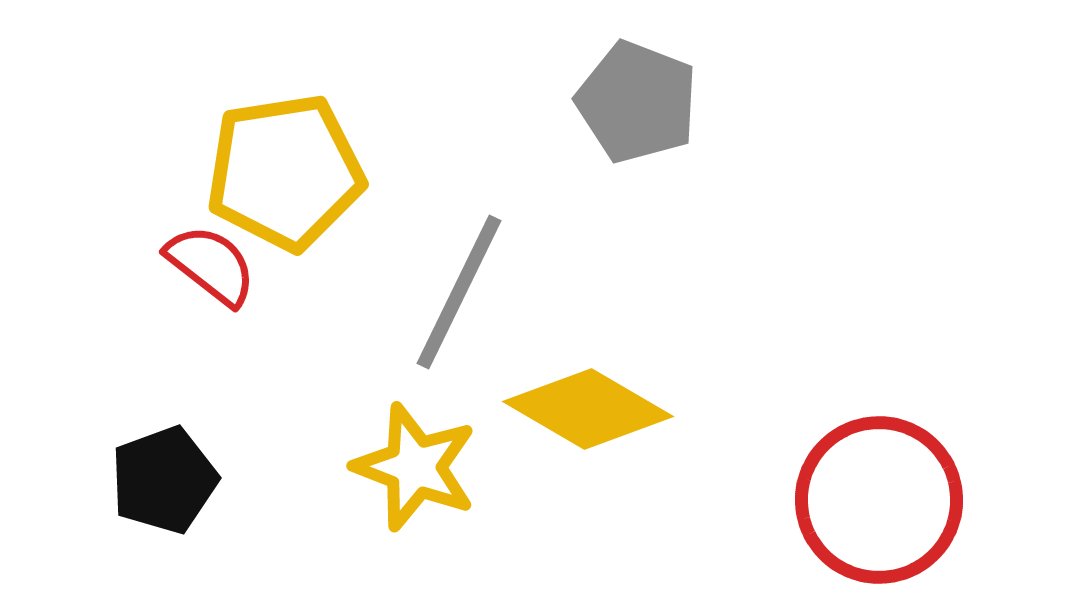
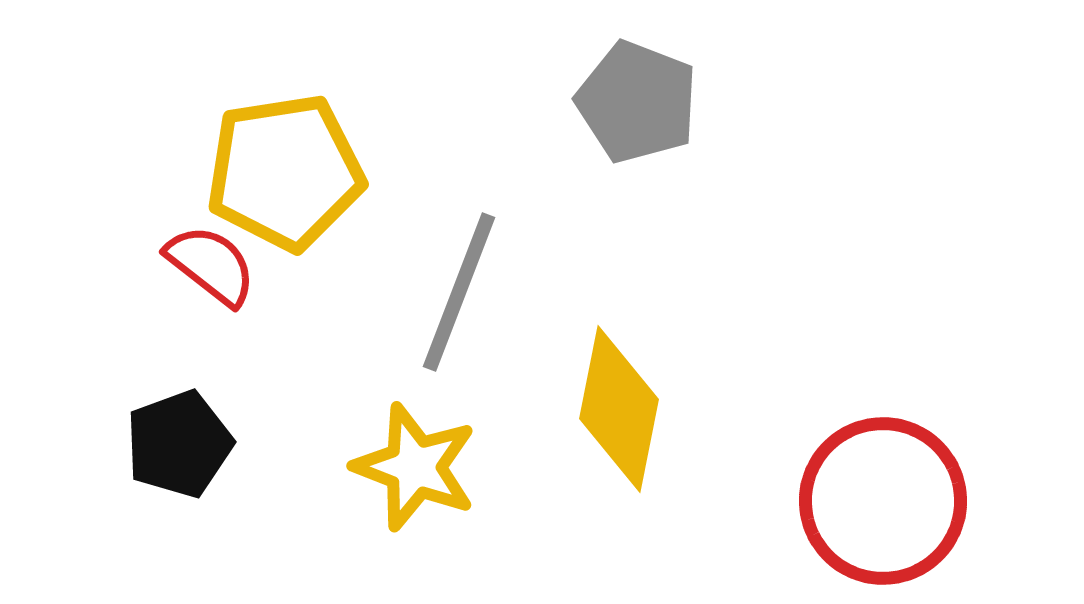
gray line: rotated 5 degrees counterclockwise
yellow diamond: moved 31 px right; rotated 71 degrees clockwise
black pentagon: moved 15 px right, 36 px up
red circle: moved 4 px right, 1 px down
